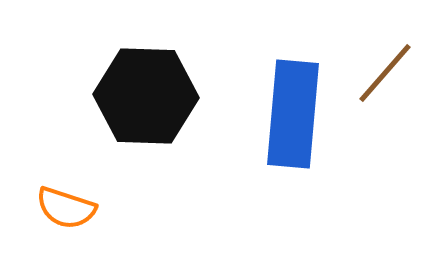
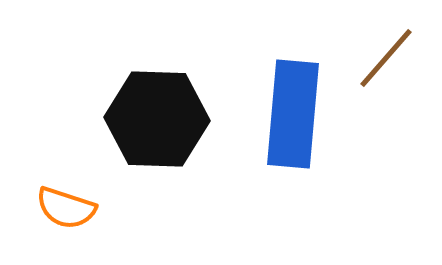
brown line: moved 1 px right, 15 px up
black hexagon: moved 11 px right, 23 px down
